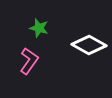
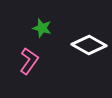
green star: moved 3 px right
